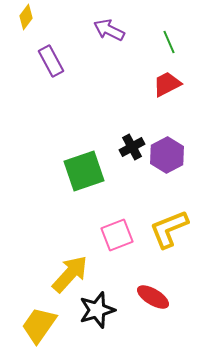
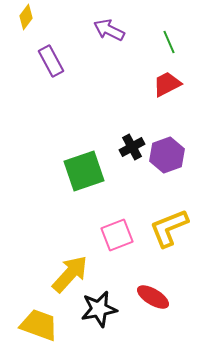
purple hexagon: rotated 8 degrees clockwise
yellow L-shape: moved 1 px up
black star: moved 2 px right, 1 px up; rotated 6 degrees clockwise
yellow trapezoid: rotated 75 degrees clockwise
